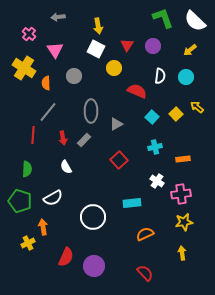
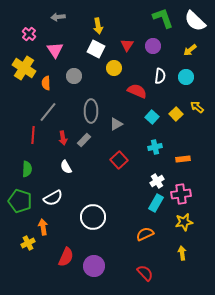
white cross at (157, 181): rotated 24 degrees clockwise
cyan rectangle at (132, 203): moved 24 px right; rotated 54 degrees counterclockwise
